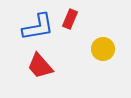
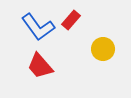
red rectangle: moved 1 px right, 1 px down; rotated 18 degrees clockwise
blue L-shape: rotated 64 degrees clockwise
